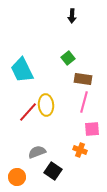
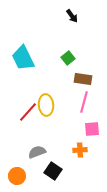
black arrow: rotated 40 degrees counterclockwise
cyan trapezoid: moved 1 px right, 12 px up
orange cross: rotated 24 degrees counterclockwise
orange circle: moved 1 px up
